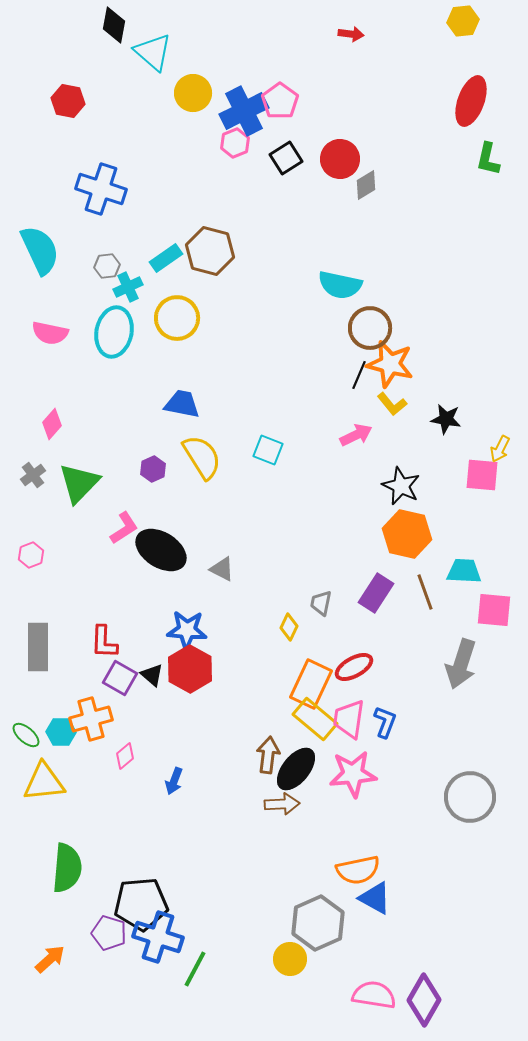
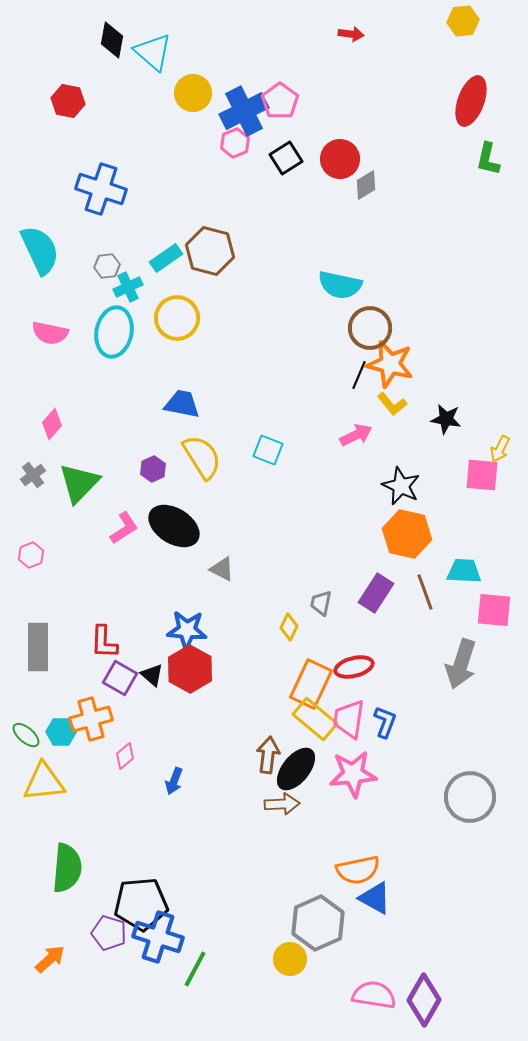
black diamond at (114, 25): moved 2 px left, 15 px down
black ellipse at (161, 550): moved 13 px right, 24 px up
red ellipse at (354, 667): rotated 15 degrees clockwise
